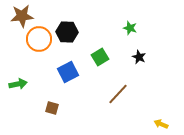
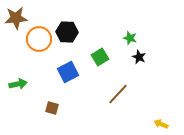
brown star: moved 6 px left, 2 px down
green star: moved 10 px down
